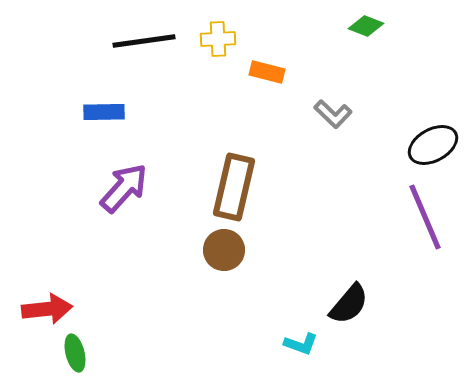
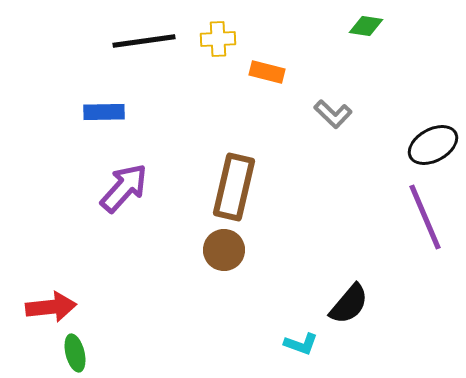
green diamond: rotated 12 degrees counterclockwise
red arrow: moved 4 px right, 2 px up
